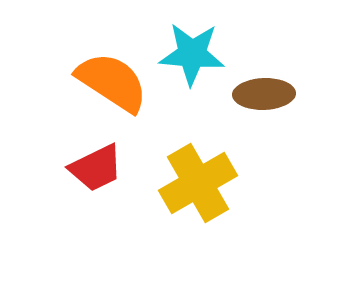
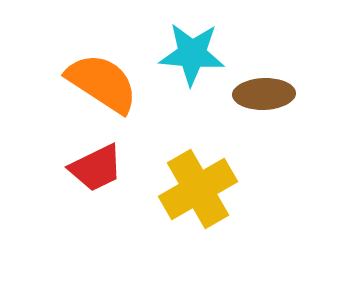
orange semicircle: moved 10 px left, 1 px down
yellow cross: moved 6 px down
